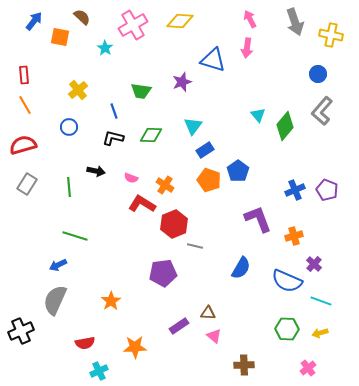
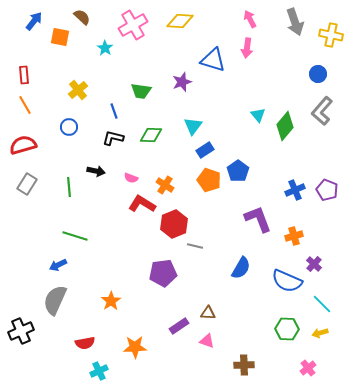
cyan line at (321, 301): moved 1 px right, 3 px down; rotated 25 degrees clockwise
pink triangle at (214, 336): moved 7 px left, 5 px down; rotated 21 degrees counterclockwise
